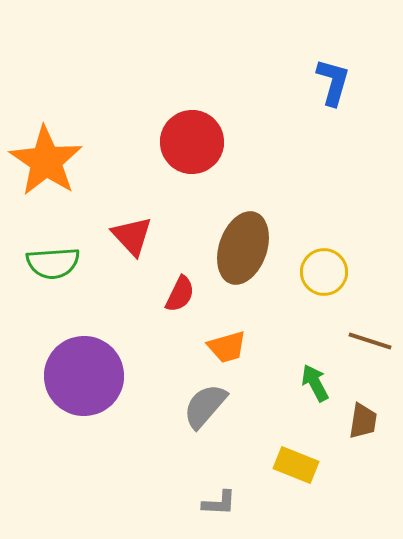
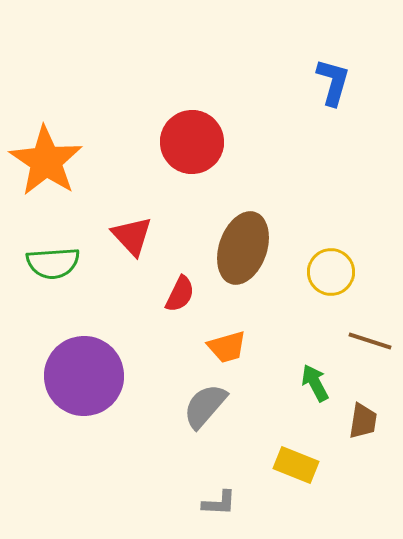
yellow circle: moved 7 px right
